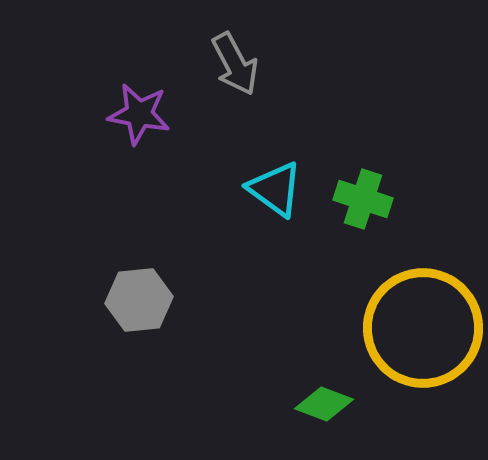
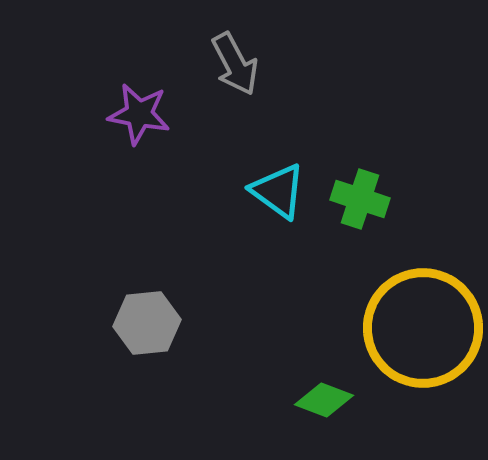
cyan triangle: moved 3 px right, 2 px down
green cross: moved 3 px left
gray hexagon: moved 8 px right, 23 px down
green diamond: moved 4 px up
